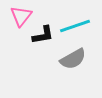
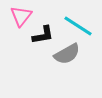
cyan line: moved 3 px right; rotated 52 degrees clockwise
gray semicircle: moved 6 px left, 5 px up
